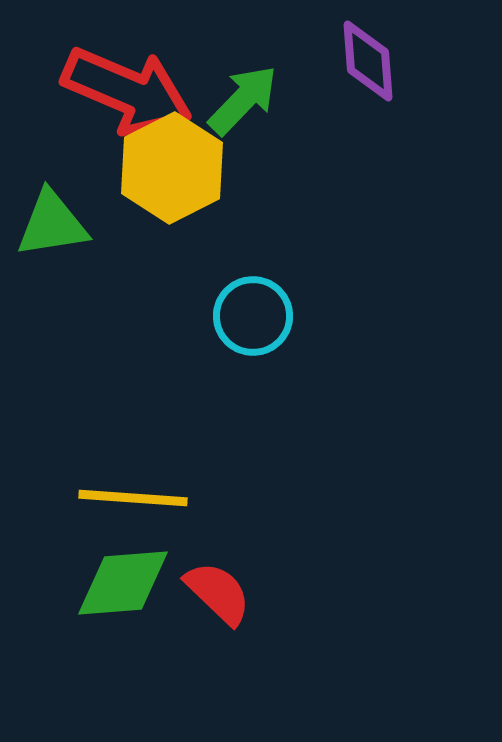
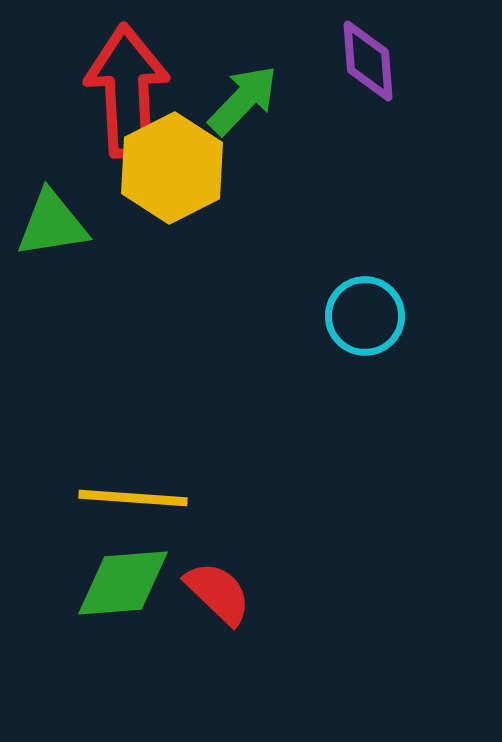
red arrow: rotated 116 degrees counterclockwise
cyan circle: moved 112 px right
